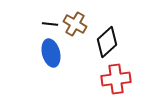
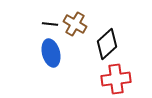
black diamond: moved 2 px down
